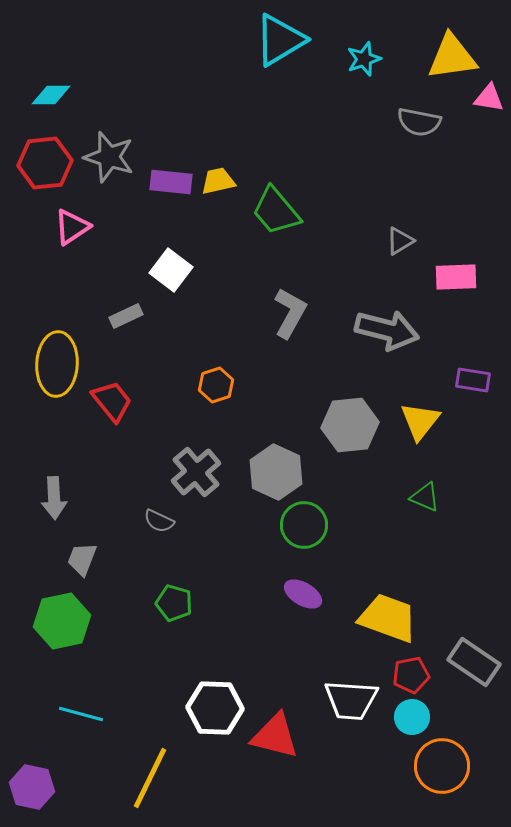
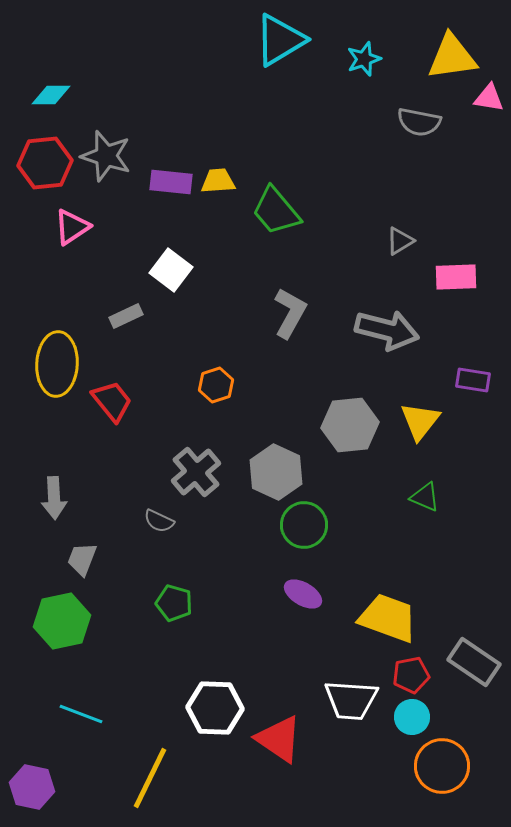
gray star at (109, 157): moved 3 px left, 1 px up
yellow trapezoid at (218, 181): rotated 9 degrees clockwise
cyan line at (81, 714): rotated 6 degrees clockwise
red triangle at (275, 736): moved 4 px right, 3 px down; rotated 20 degrees clockwise
